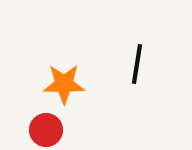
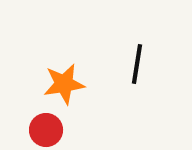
orange star: rotated 9 degrees counterclockwise
